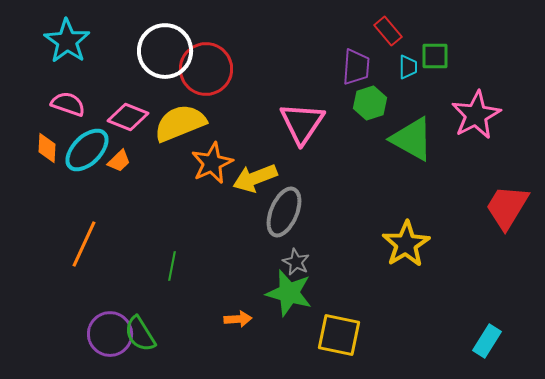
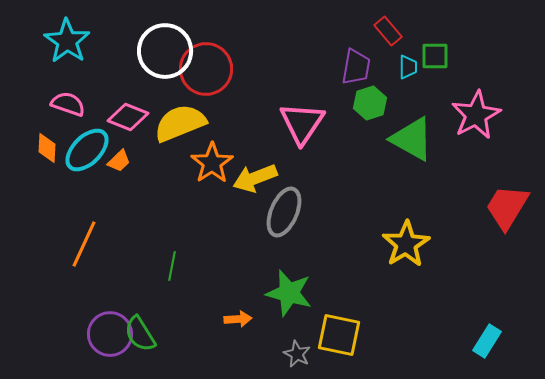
purple trapezoid: rotated 6 degrees clockwise
orange star: rotated 9 degrees counterclockwise
gray star: moved 1 px right, 92 px down
